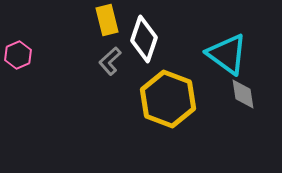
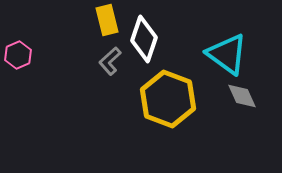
gray diamond: moved 1 px left, 2 px down; rotated 16 degrees counterclockwise
